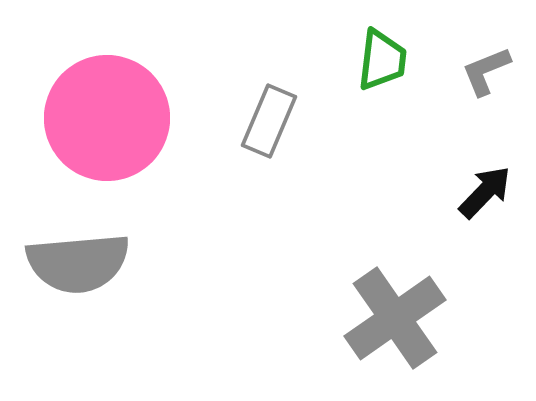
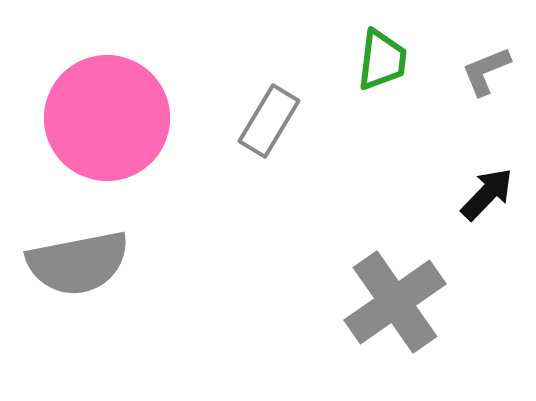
gray rectangle: rotated 8 degrees clockwise
black arrow: moved 2 px right, 2 px down
gray semicircle: rotated 6 degrees counterclockwise
gray cross: moved 16 px up
